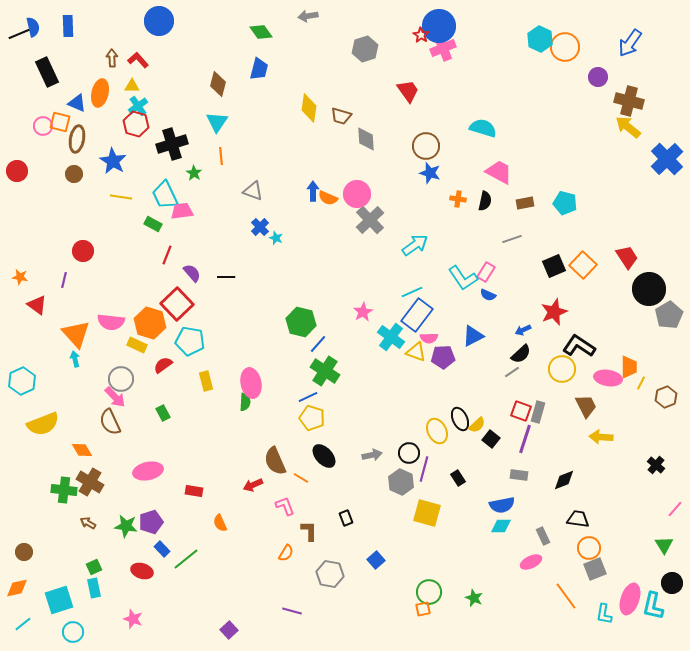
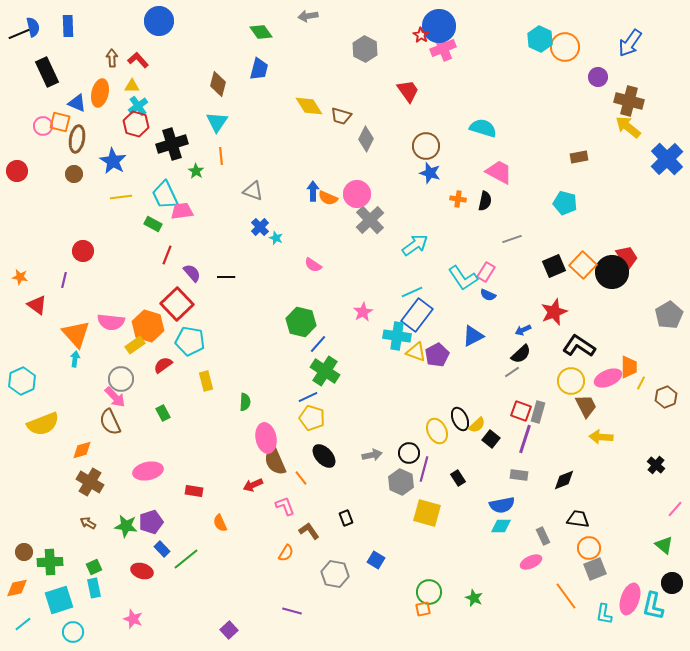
gray hexagon at (365, 49): rotated 15 degrees counterclockwise
yellow diamond at (309, 108): moved 2 px up; rotated 40 degrees counterclockwise
gray diamond at (366, 139): rotated 30 degrees clockwise
green star at (194, 173): moved 2 px right, 2 px up
yellow line at (121, 197): rotated 15 degrees counterclockwise
brown rectangle at (525, 203): moved 54 px right, 46 px up
black circle at (649, 289): moved 37 px left, 17 px up
orange hexagon at (150, 323): moved 2 px left, 3 px down
cyan cross at (391, 337): moved 6 px right, 1 px up; rotated 28 degrees counterclockwise
pink semicircle at (429, 338): moved 116 px left, 73 px up; rotated 36 degrees clockwise
yellow rectangle at (137, 345): moved 2 px left; rotated 60 degrees counterclockwise
purple pentagon at (443, 357): moved 6 px left, 2 px up; rotated 25 degrees counterclockwise
cyan arrow at (75, 359): rotated 21 degrees clockwise
yellow circle at (562, 369): moved 9 px right, 12 px down
pink ellipse at (608, 378): rotated 32 degrees counterclockwise
pink ellipse at (251, 383): moved 15 px right, 55 px down
orange diamond at (82, 450): rotated 75 degrees counterclockwise
orange line at (301, 478): rotated 21 degrees clockwise
green cross at (64, 490): moved 14 px left, 72 px down; rotated 10 degrees counterclockwise
brown L-shape at (309, 531): rotated 35 degrees counterclockwise
green triangle at (664, 545): rotated 18 degrees counterclockwise
blue square at (376, 560): rotated 18 degrees counterclockwise
gray hexagon at (330, 574): moved 5 px right
